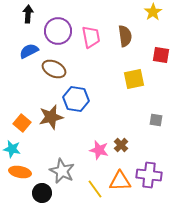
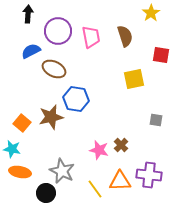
yellow star: moved 2 px left, 1 px down
brown semicircle: rotated 10 degrees counterclockwise
blue semicircle: moved 2 px right
black circle: moved 4 px right
